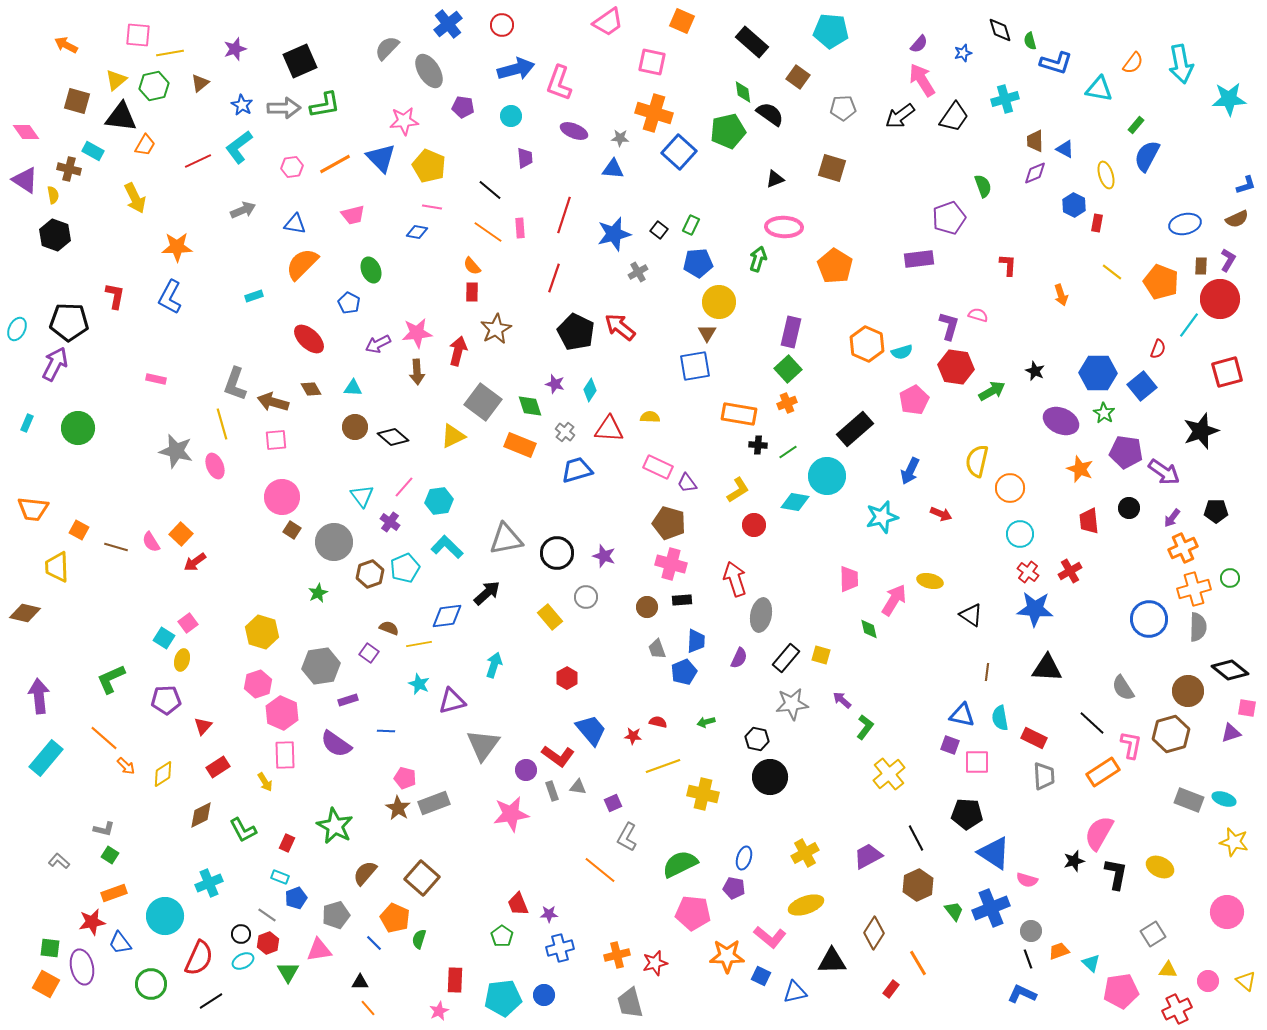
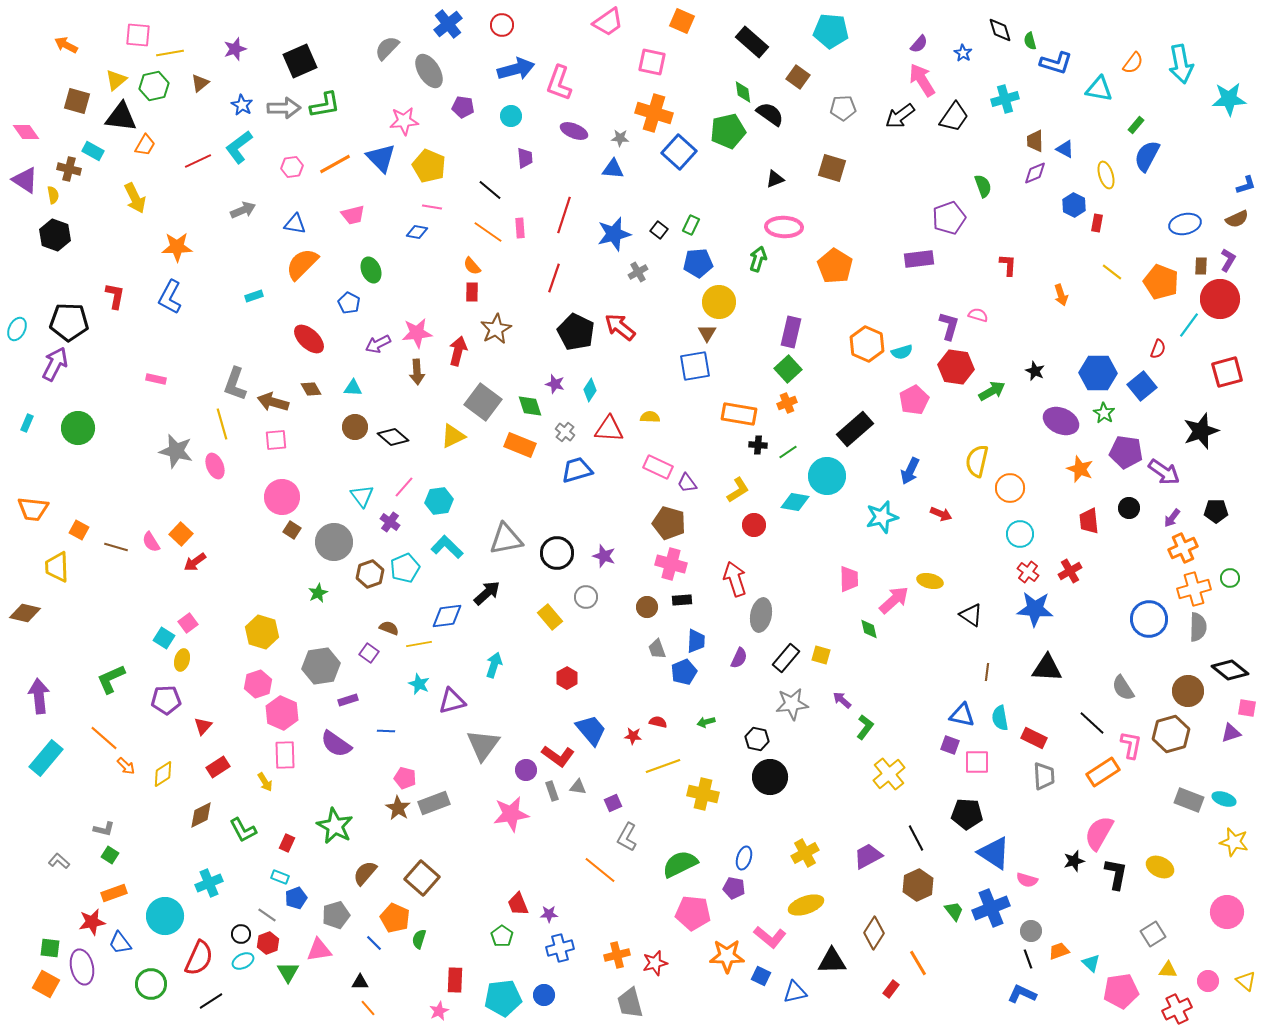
blue star at (963, 53): rotated 24 degrees counterclockwise
pink arrow at (894, 600): rotated 16 degrees clockwise
